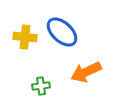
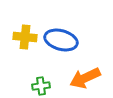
blue ellipse: moved 1 px left, 8 px down; rotated 28 degrees counterclockwise
orange arrow: moved 1 px left, 6 px down
